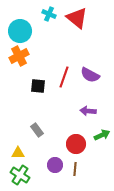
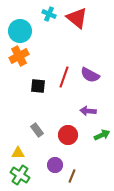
red circle: moved 8 px left, 9 px up
brown line: moved 3 px left, 7 px down; rotated 16 degrees clockwise
